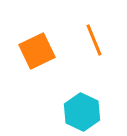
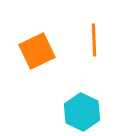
orange line: rotated 20 degrees clockwise
